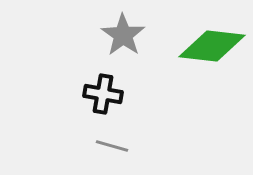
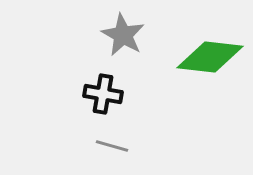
gray star: rotated 6 degrees counterclockwise
green diamond: moved 2 px left, 11 px down
